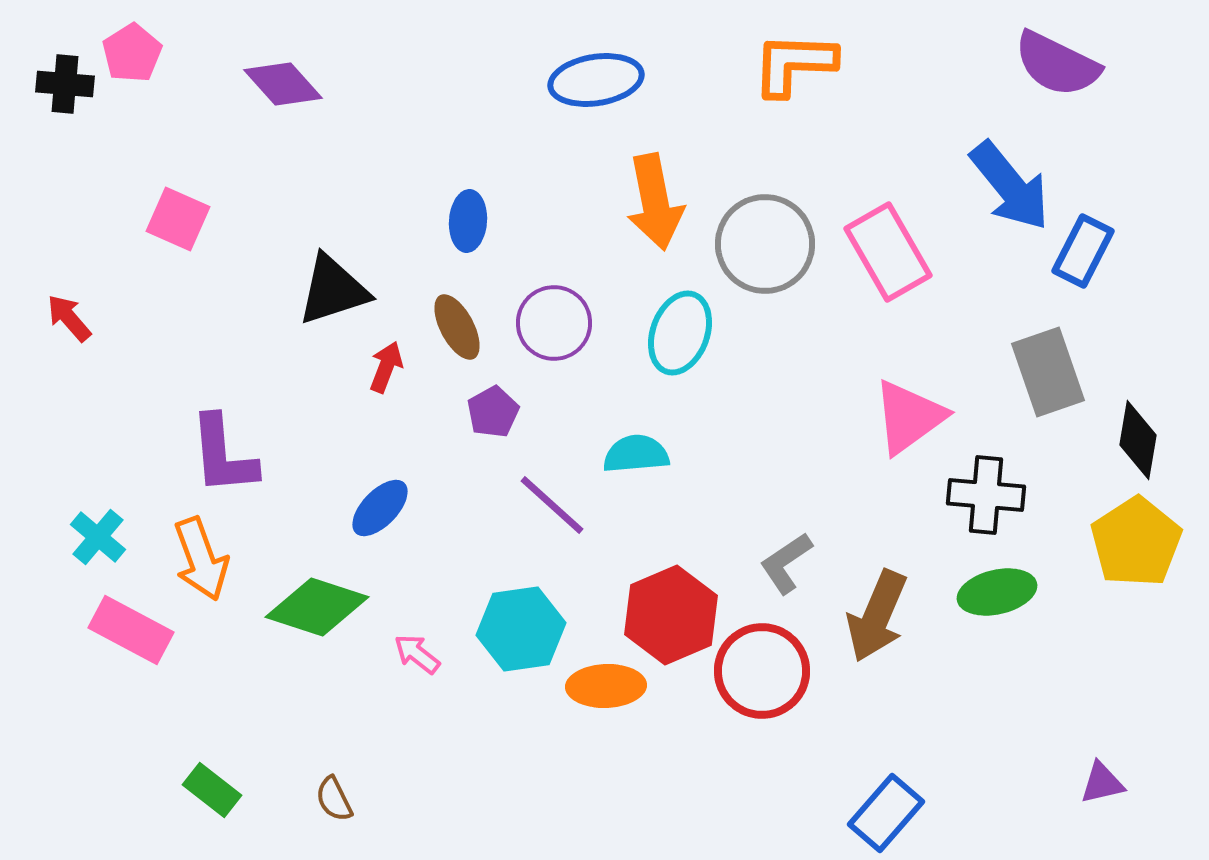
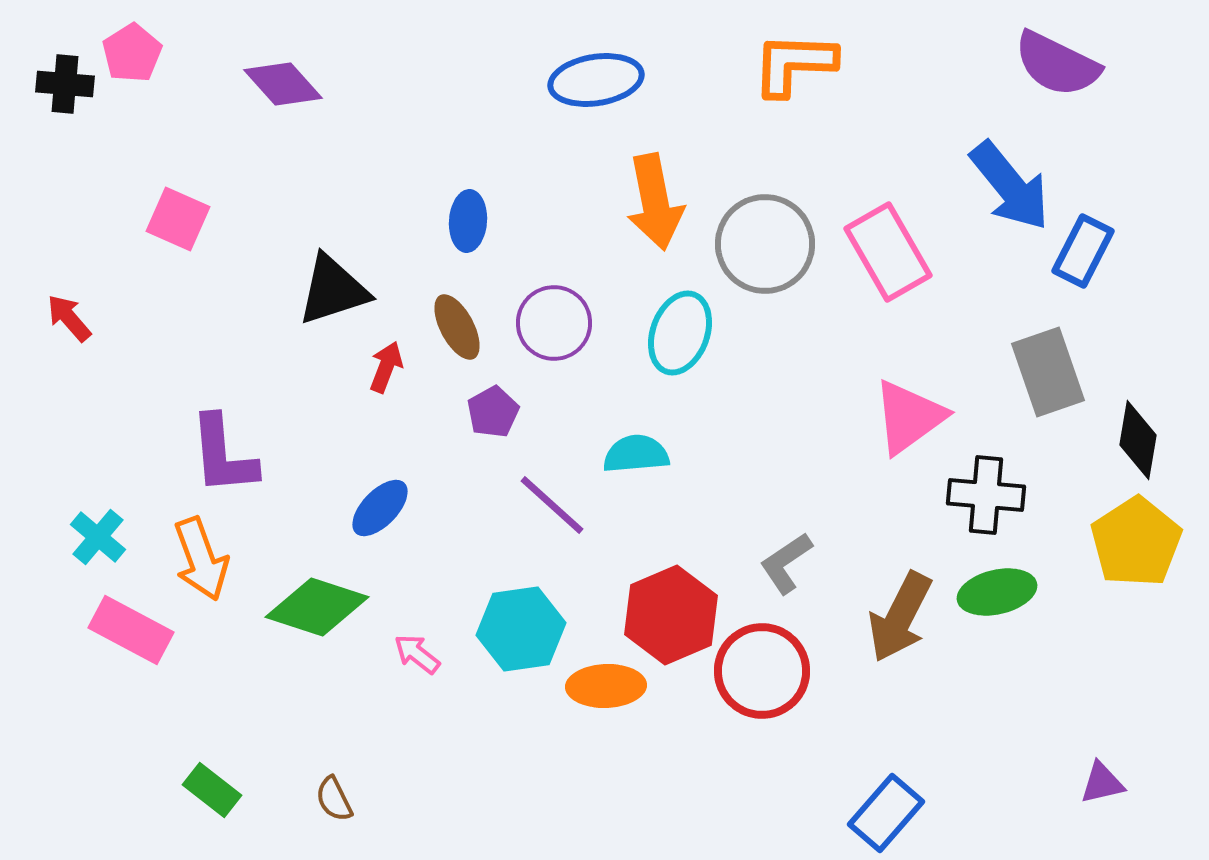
brown arrow at (877, 616): moved 23 px right, 1 px down; rotated 4 degrees clockwise
